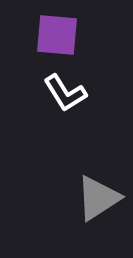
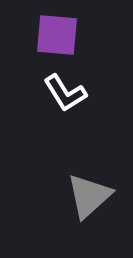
gray triangle: moved 9 px left, 2 px up; rotated 9 degrees counterclockwise
